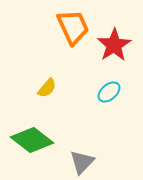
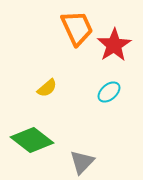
orange trapezoid: moved 4 px right, 1 px down
yellow semicircle: rotated 10 degrees clockwise
